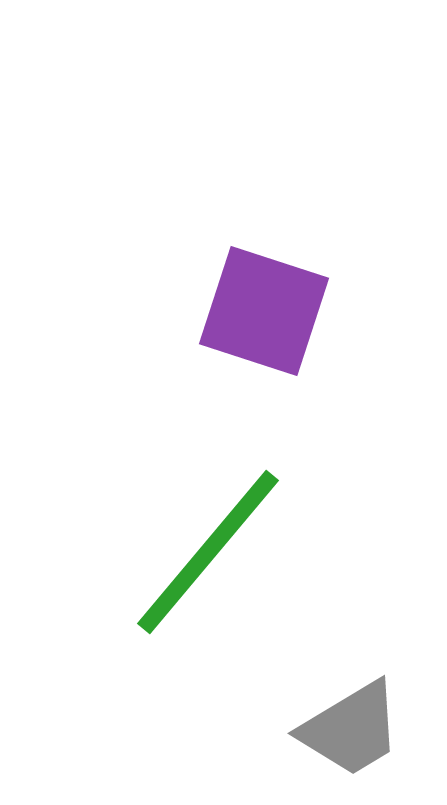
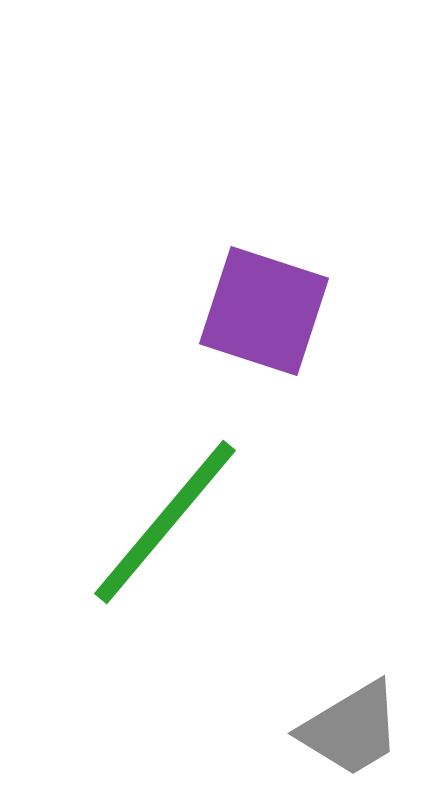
green line: moved 43 px left, 30 px up
